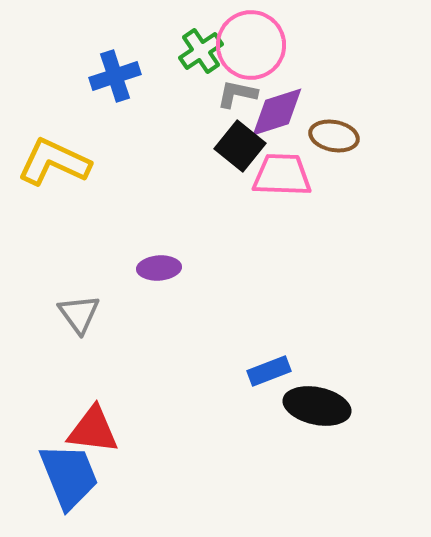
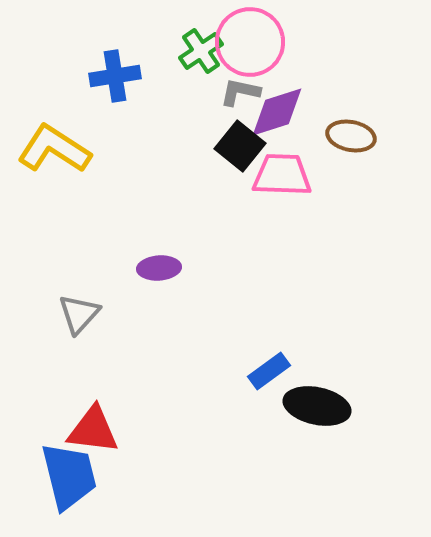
pink circle: moved 1 px left, 3 px up
blue cross: rotated 9 degrees clockwise
gray L-shape: moved 3 px right, 2 px up
brown ellipse: moved 17 px right
yellow L-shape: moved 13 px up; rotated 8 degrees clockwise
gray triangle: rotated 18 degrees clockwise
blue rectangle: rotated 15 degrees counterclockwise
blue trapezoid: rotated 8 degrees clockwise
